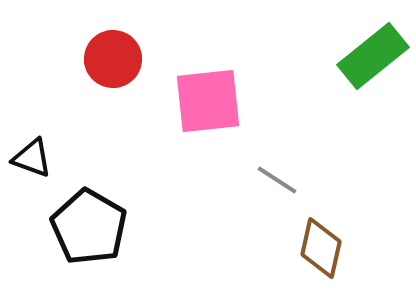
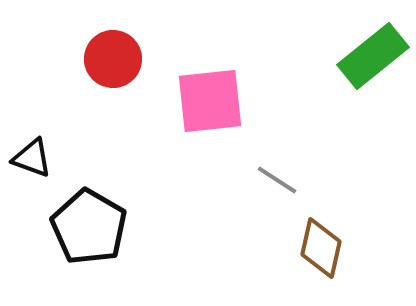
pink square: moved 2 px right
